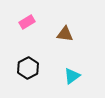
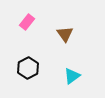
pink rectangle: rotated 21 degrees counterclockwise
brown triangle: rotated 48 degrees clockwise
